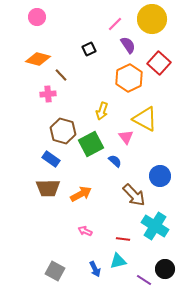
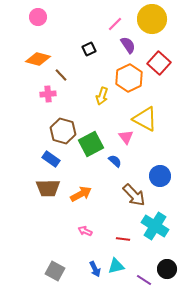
pink circle: moved 1 px right
yellow arrow: moved 15 px up
cyan triangle: moved 2 px left, 5 px down
black circle: moved 2 px right
